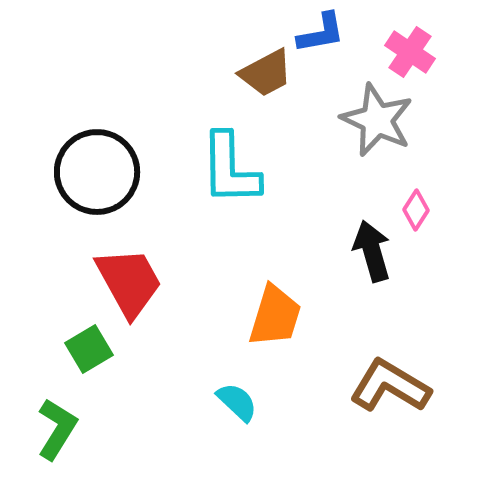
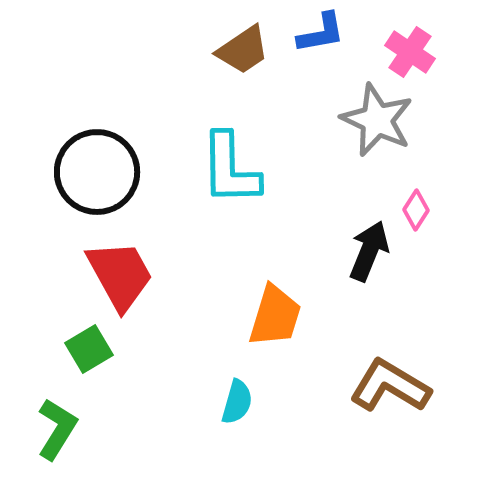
brown trapezoid: moved 23 px left, 23 px up; rotated 6 degrees counterclockwise
black arrow: moved 3 px left; rotated 38 degrees clockwise
red trapezoid: moved 9 px left, 7 px up
cyan semicircle: rotated 63 degrees clockwise
